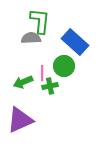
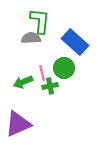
green circle: moved 2 px down
pink line: rotated 14 degrees counterclockwise
purple triangle: moved 2 px left, 4 px down
